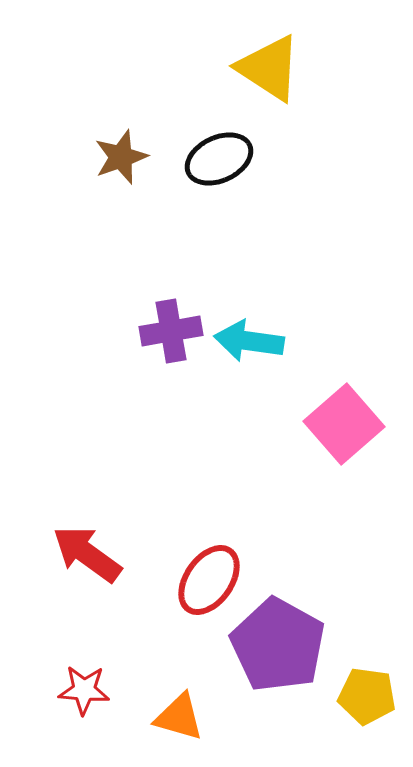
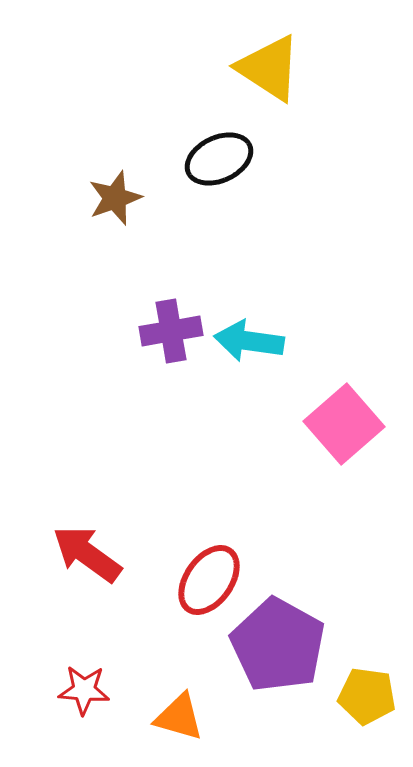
brown star: moved 6 px left, 41 px down
